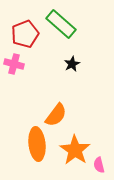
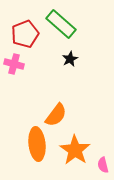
black star: moved 2 px left, 5 px up
pink semicircle: moved 4 px right
